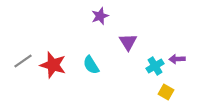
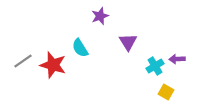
cyan semicircle: moved 11 px left, 17 px up
